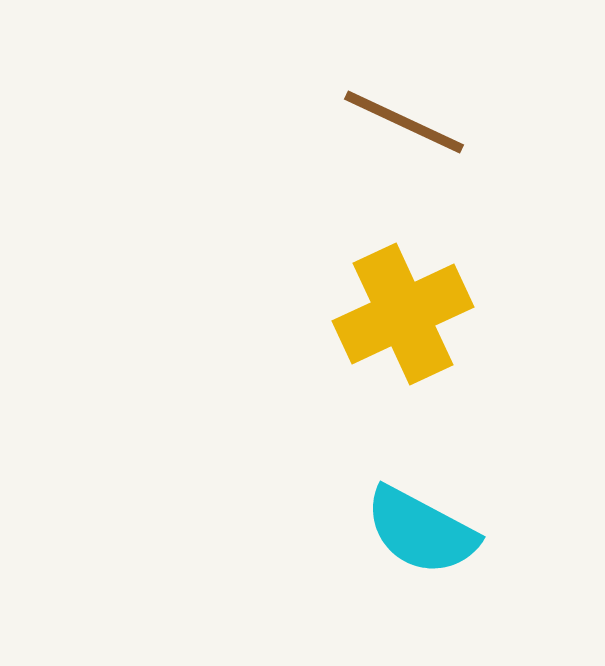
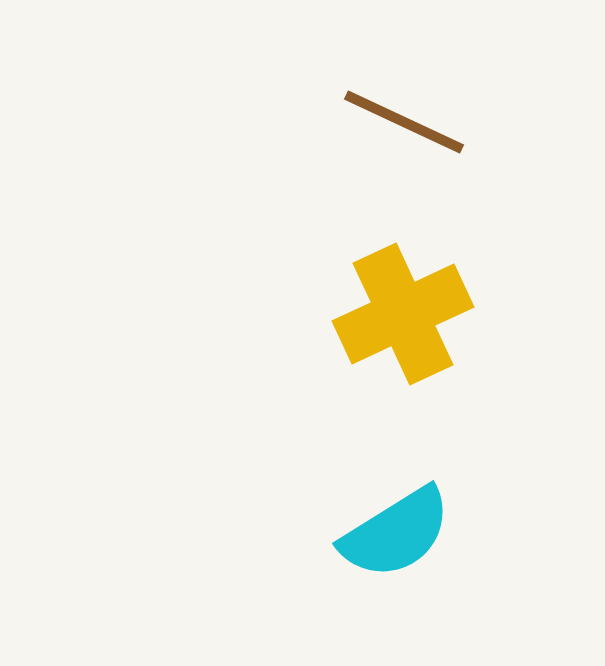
cyan semicircle: moved 25 px left, 2 px down; rotated 60 degrees counterclockwise
